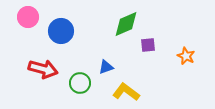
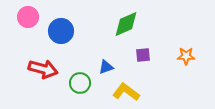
purple square: moved 5 px left, 10 px down
orange star: rotated 24 degrees counterclockwise
